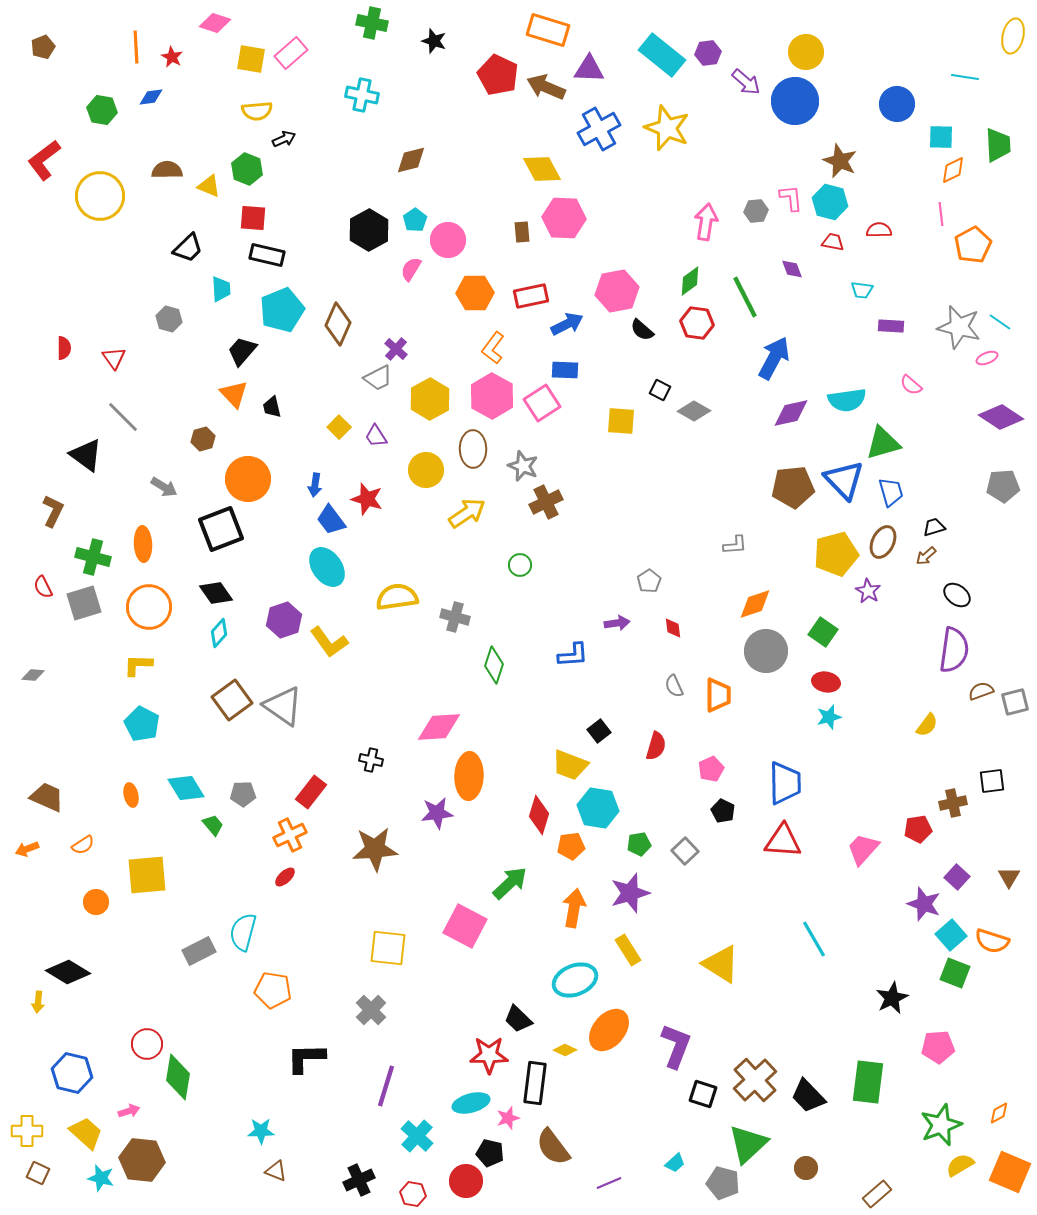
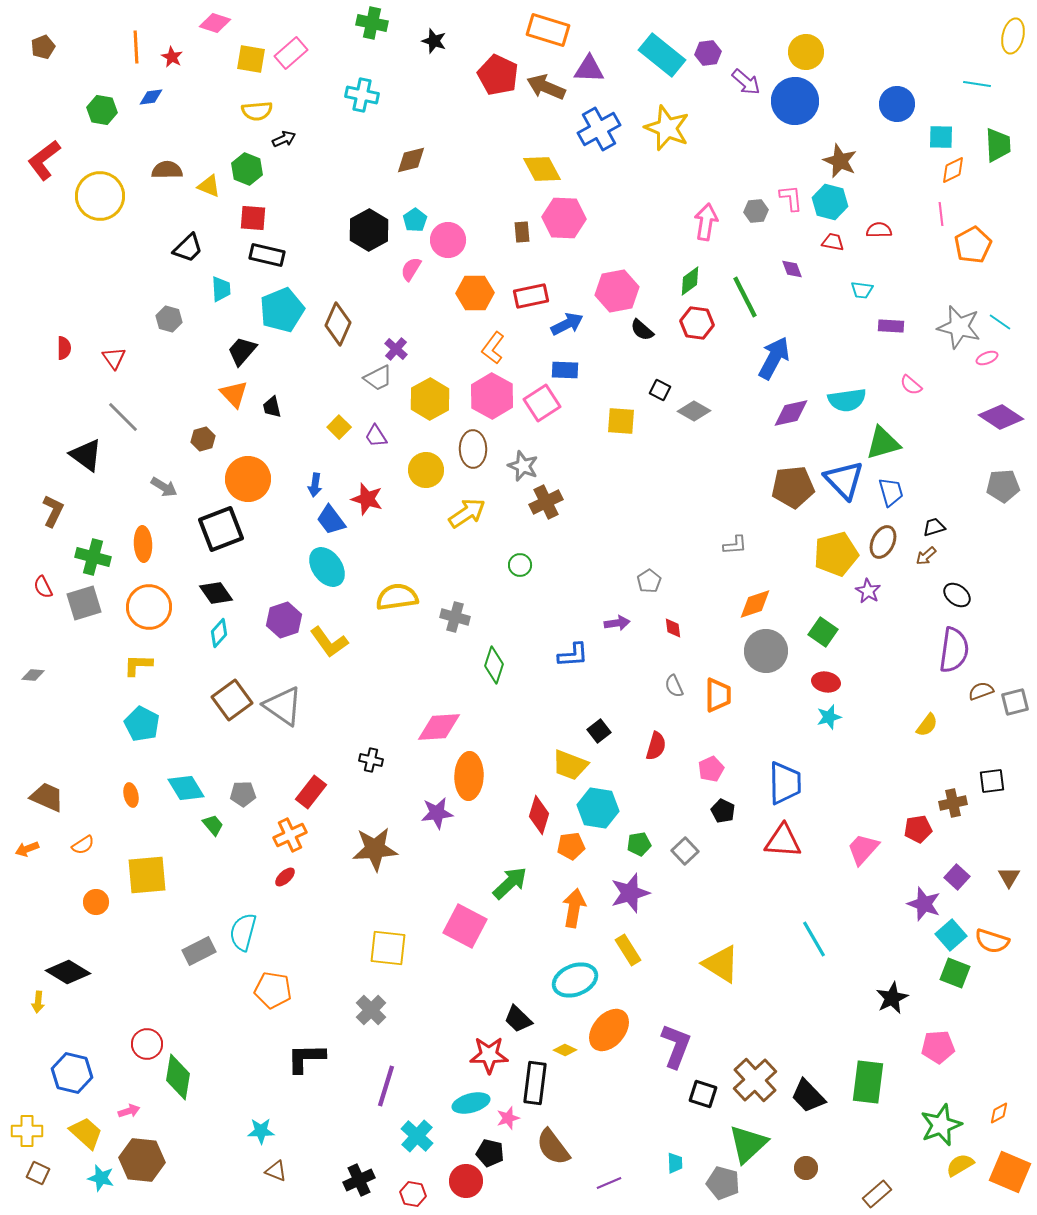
cyan line at (965, 77): moved 12 px right, 7 px down
cyan trapezoid at (675, 1163): rotated 50 degrees counterclockwise
